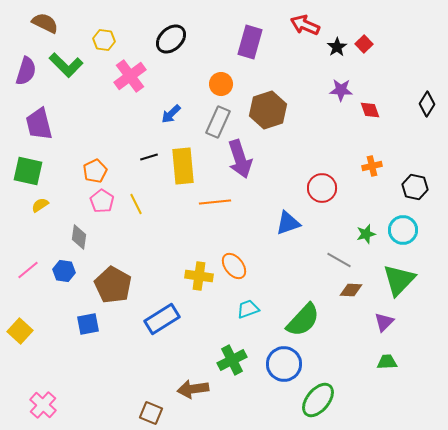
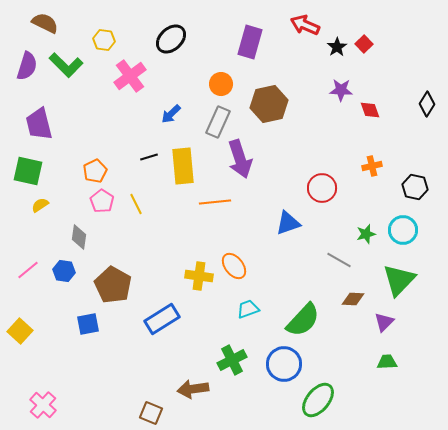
purple semicircle at (26, 71): moved 1 px right, 5 px up
brown hexagon at (268, 110): moved 1 px right, 6 px up; rotated 6 degrees clockwise
brown diamond at (351, 290): moved 2 px right, 9 px down
